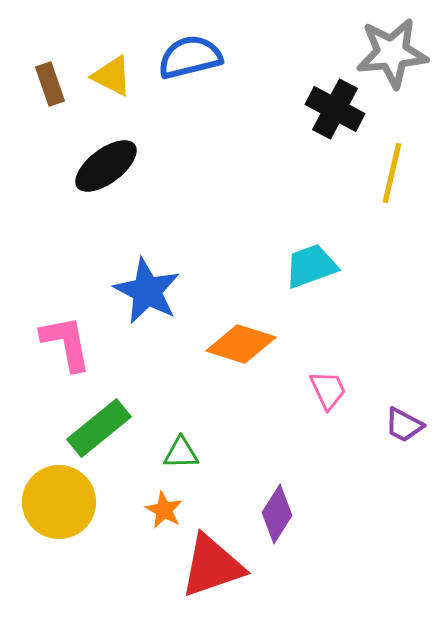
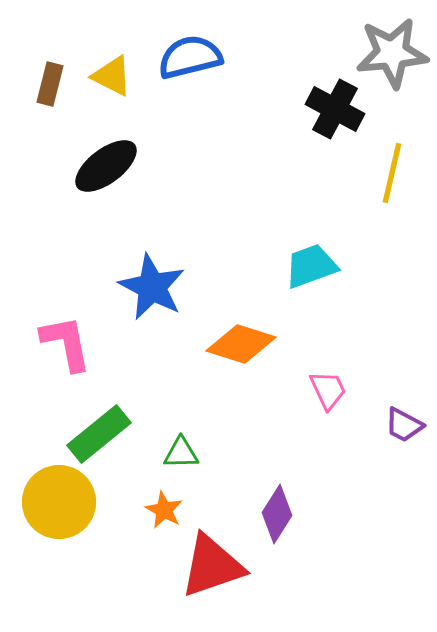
brown rectangle: rotated 33 degrees clockwise
blue star: moved 5 px right, 4 px up
green rectangle: moved 6 px down
